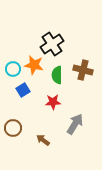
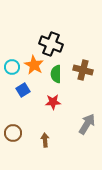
black cross: moved 1 px left; rotated 35 degrees counterclockwise
orange star: rotated 18 degrees clockwise
cyan circle: moved 1 px left, 2 px up
green semicircle: moved 1 px left, 1 px up
gray arrow: moved 12 px right
brown circle: moved 5 px down
brown arrow: moved 2 px right; rotated 48 degrees clockwise
